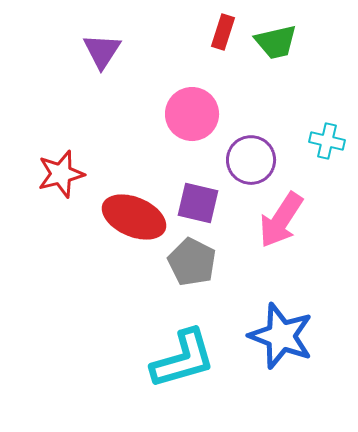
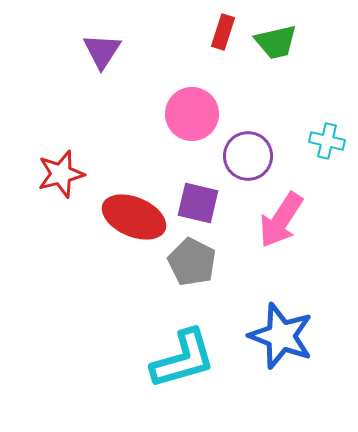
purple circle: moved 3 px left, 4 px up
